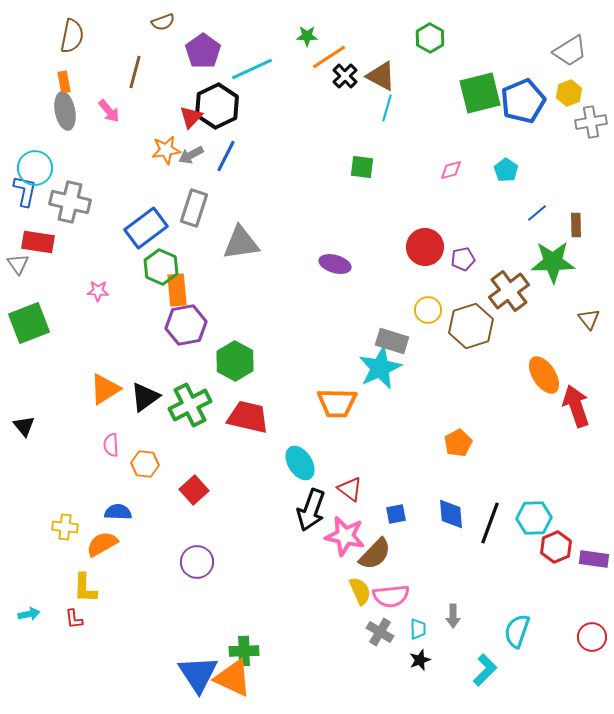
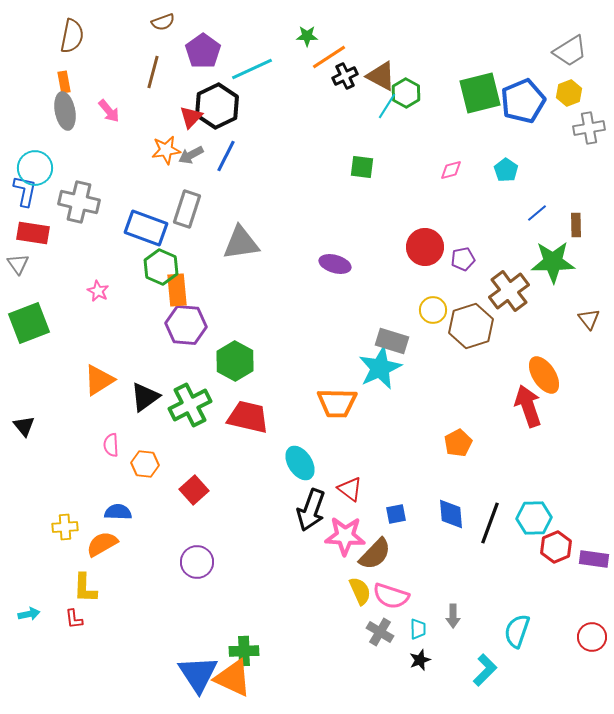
green hexagon at (430, 38): moved 24 px left, 55 px down
brown line at (135, 72): moved 18 px right
black cross at (345, 76): rotated 20 degrees clockwise
cyan line at (387, 108): moved 2 px up; rotated 16 degrees clockwise
gray cross at (591, 122): moved 2 px left, 6 px down
gray cross at (70, 202): moved 9 px right
gray rectangle at (194, 208): moved 7 px left, 1 px down
blue rectangle at (146, 228): rotated 57 degrees clockwise
red rectangle at (38, 242): moved 5 px left, 9 px up
pink star at (98, 291): rotated 25 degrees clockwise
yellow circle at (428, 310): moved 5 px right
purple hexagon at (186, 325): rotated 15 degrees clockwise
orange triangle at (105, 389): moved 6 px left, 9 px up
red arrow at (576, 406): moved 48 px left
yellow cross at (65, 527): rotated 10 degrees counterclockwise
pink star at (345, 536): rotated 9 degrees counterclockwise
pink semicircle at (391, 596): rotated 24 degrees clockwise
